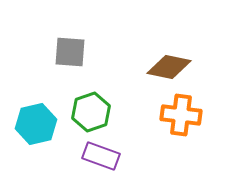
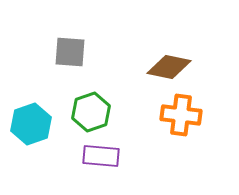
cyan hexagon: moved 5 px left; rotated 6 degrees counterclockwise
purple rectangle: rotated 15 degrees counterclockwise
